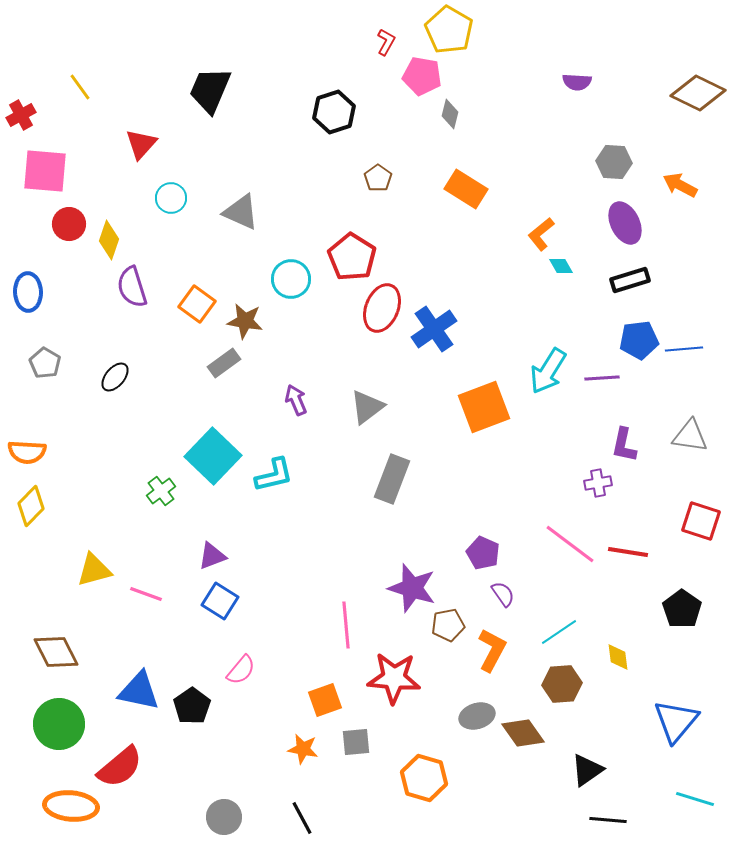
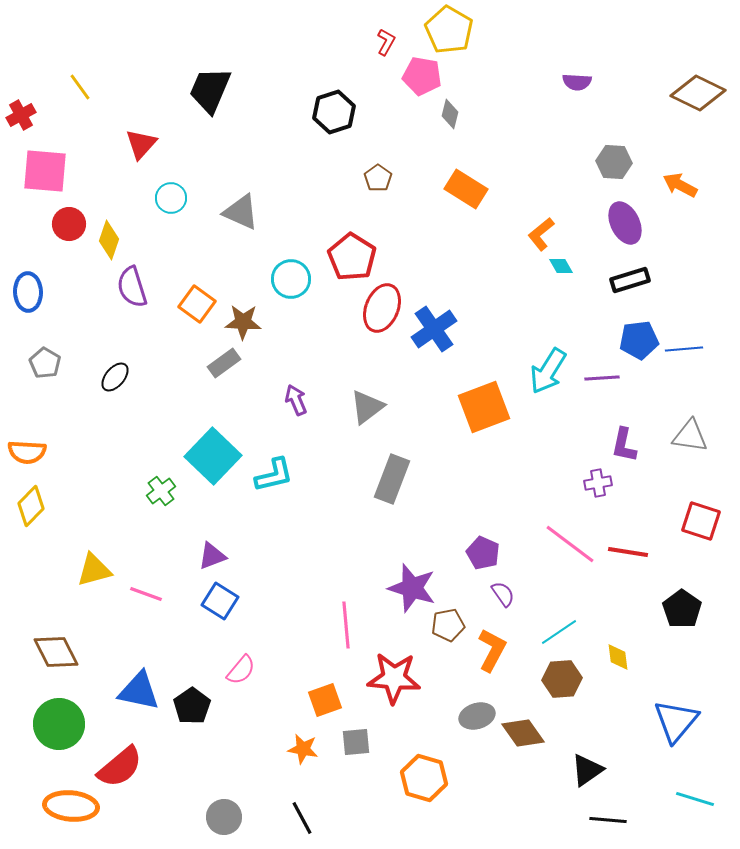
brown star at (245, 321): moved 2 px left, 1 px down; rotated 6 degrees counterclockwise
brown hexagon at (562, 684): moved 5 px up
